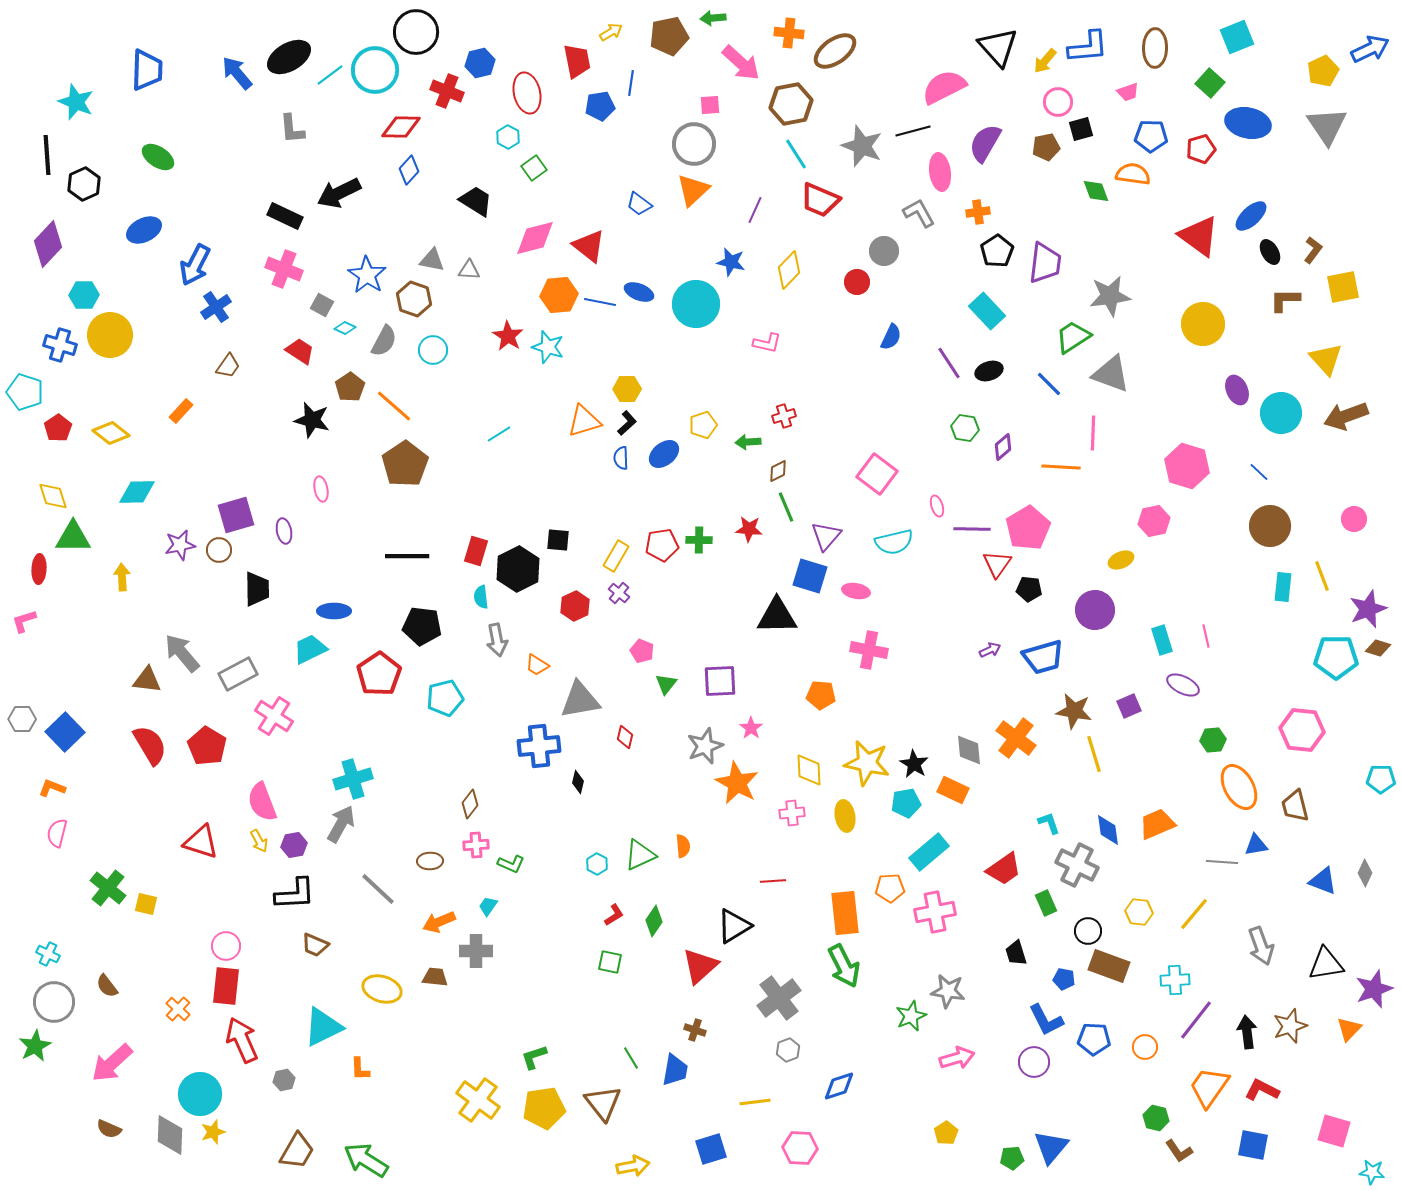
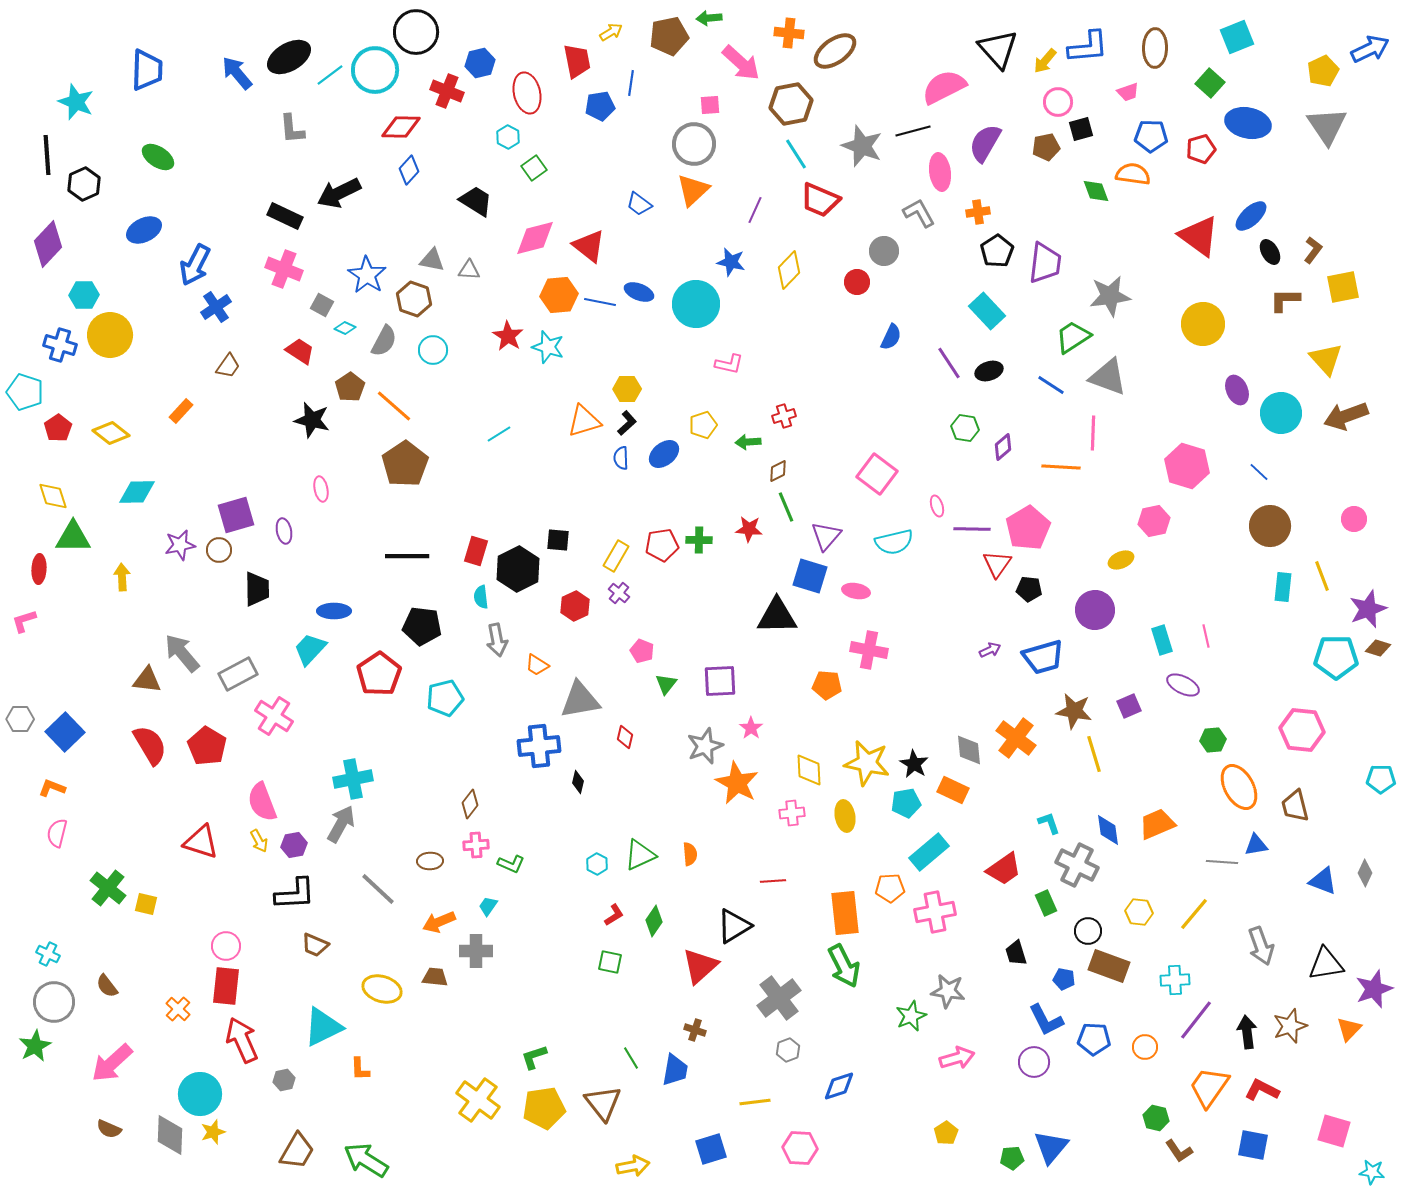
green arrow at (713, 18): moved 4 px left
black triangle at (998, 47): moved 2 px down
pink L-shape at (767, 343): moved 38 px left, 21 px down
gray triangle at (1111, 374): moved 3 px left, 3 px down
blue line at (1049, 384): moved 2 px right, 1 px down; rotated 12 degrees counterclockwise
cyan trapezoid at (310, 649): rotated 21 degrees counterclockwise
orange pentagon at (821, 695): moved 6 px right, 10 px up
gray hexagon at (22, 719): moved 2 px left
cyan cross at (353, 779): rotated 6 degrees clockwise
orange semicircle at (683, 846): moved 7 px right, 8 px down
